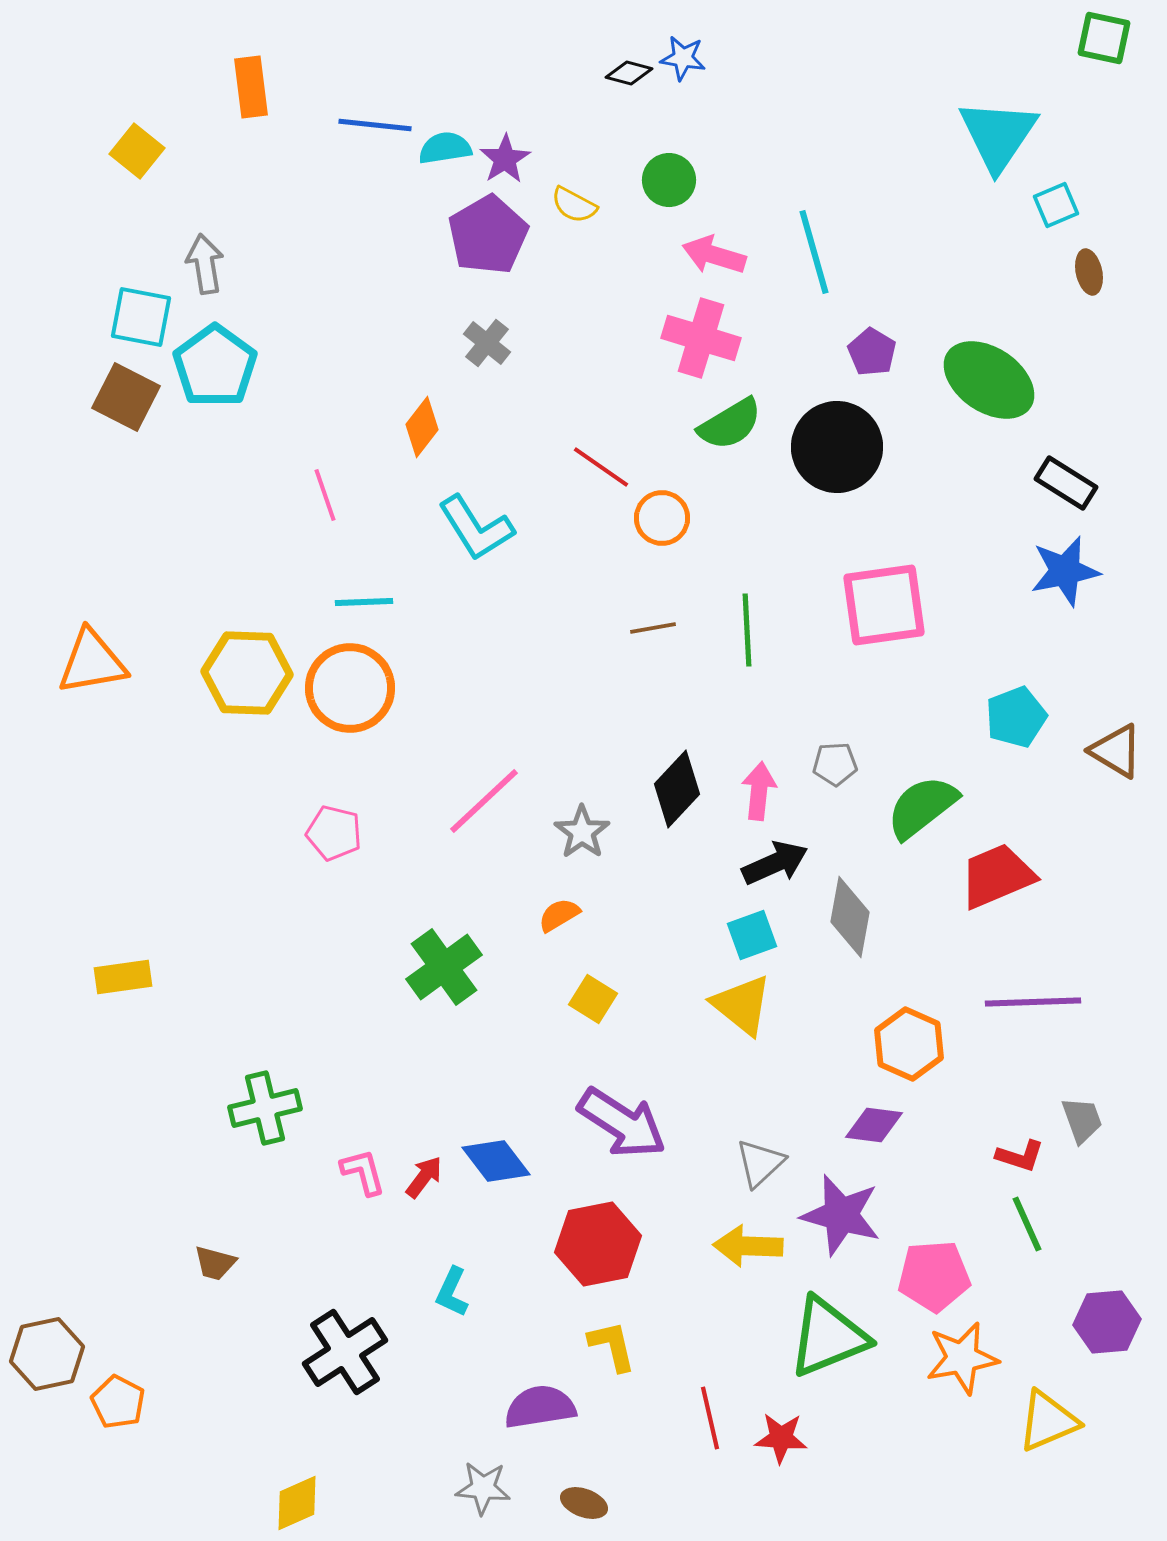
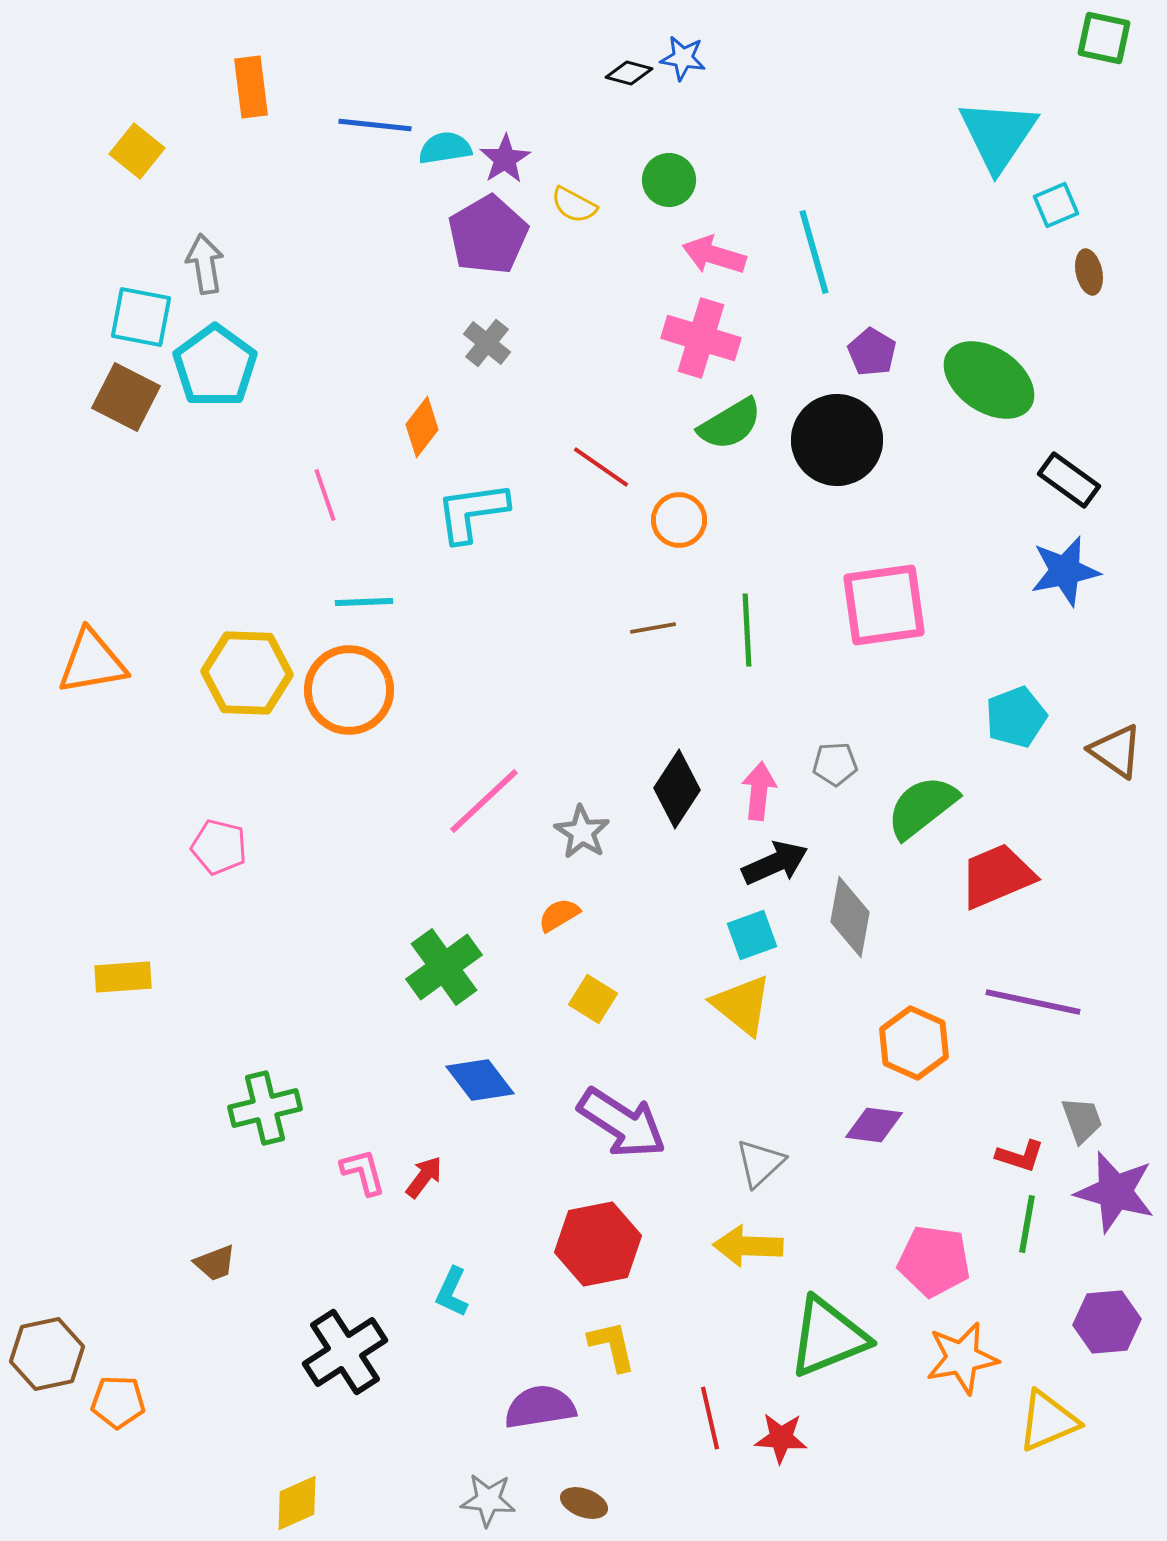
black circle at (837, 447): moved 7 px up
black rectangle at (1066, 483): moved 3 px right, 3 px up; rotated 4 degrees clockwise
orange circle at (662, 518): moved 17 px right, 2 px down
cyan L-shape at (476, 528): moved 4 px left, 16 px up; rotated 114 degrees clockwise
orange circle at (350, 688): moved 1 px left, 2 px down
brown triangle at (1116, 751): rotated 4 degrees clockwise
black diamond at (677, 789): rotated 10 degrees counterclockwise
gray star at (582, 832): rotated 4 degrees counterclockwise
pink pentagon at (334, 833): moved 115 px left, 14 px down
yellow rectangle at (123, 977): rotated 4 degrees clockwise
purple line at (1033, 1002): rotated 14 degrees clockwise
orange hexagon at (909, 1044): moved 5 px right, 1 px up
blue diamond at (496, 1161): moved 16 px left, 81 px up
purple star at (841, 1215): moved 274 px right, 23 px up
green line at (1027, 1224): rotated 34 degrees clockwise
brown trapezoid at (215, 1263): rotated 36 degrees counterclockwise
pink pentagon at (934, 1276): moved 15 px up; rotated 12 degrees clockwise
orange pentagon at (118, 1402): rotated 26 degrees counterclockwise
gray star at (483, 1488): moved 5 px right, 12 px down
